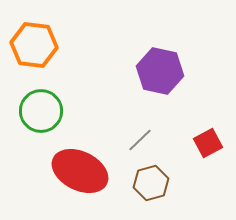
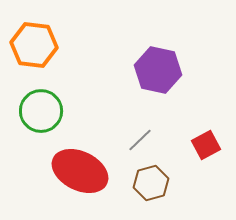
purple hexagon: moved 2 px left, 1 px up
red square: moved 2 px left, 2 px down
